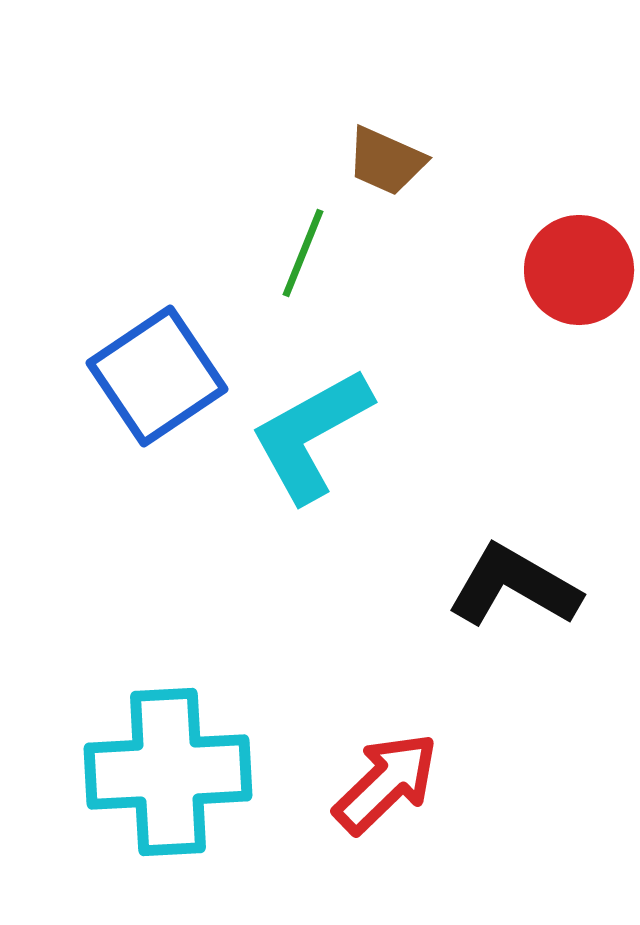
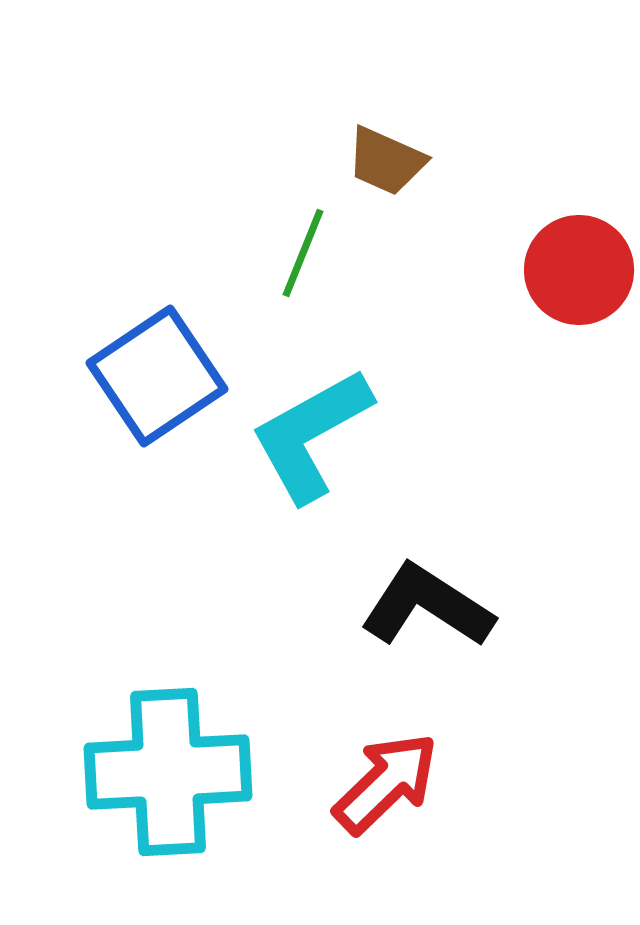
black L-shape: moved 87 px left, 20 px down; rotated 3 degrees clockwise
